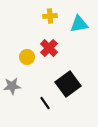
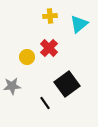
cyan triangle: rotated 30 degrees counterclockwise
black square: moved 1 px left
